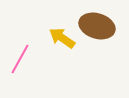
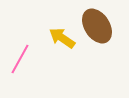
brown ellipse: rotated 40 degrees clockwise
